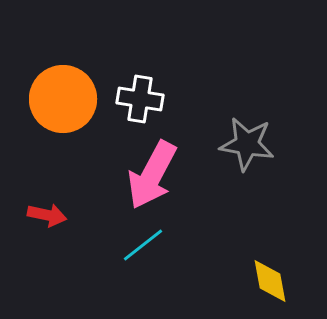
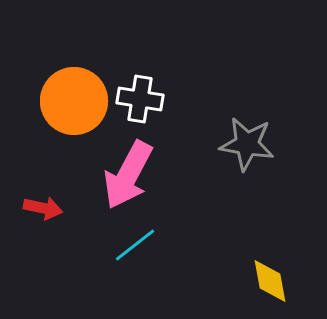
orange circle: moved 11 px right, 2 px down
pink arrow: moved 24 px left
red arrow: moved 4 px left, 7 px up
cyan line: moved 8 px left
